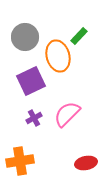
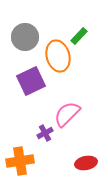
purple cross: moved 11 px right, 15 px down
